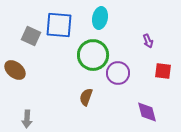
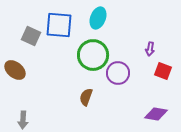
cyan ellipse: moved 2 px left; rotated 10 degrees clockwise
purple arrow: moved 2 px right, 8 px down; rotated 32 degrees clockwise
red square: rotated 12 degrees clockwise
purple diamond: moved 9 px right, 2 px down; rotated 65 degrees counterclockwise
gray arrow: moved 4 px left, 1 px down
